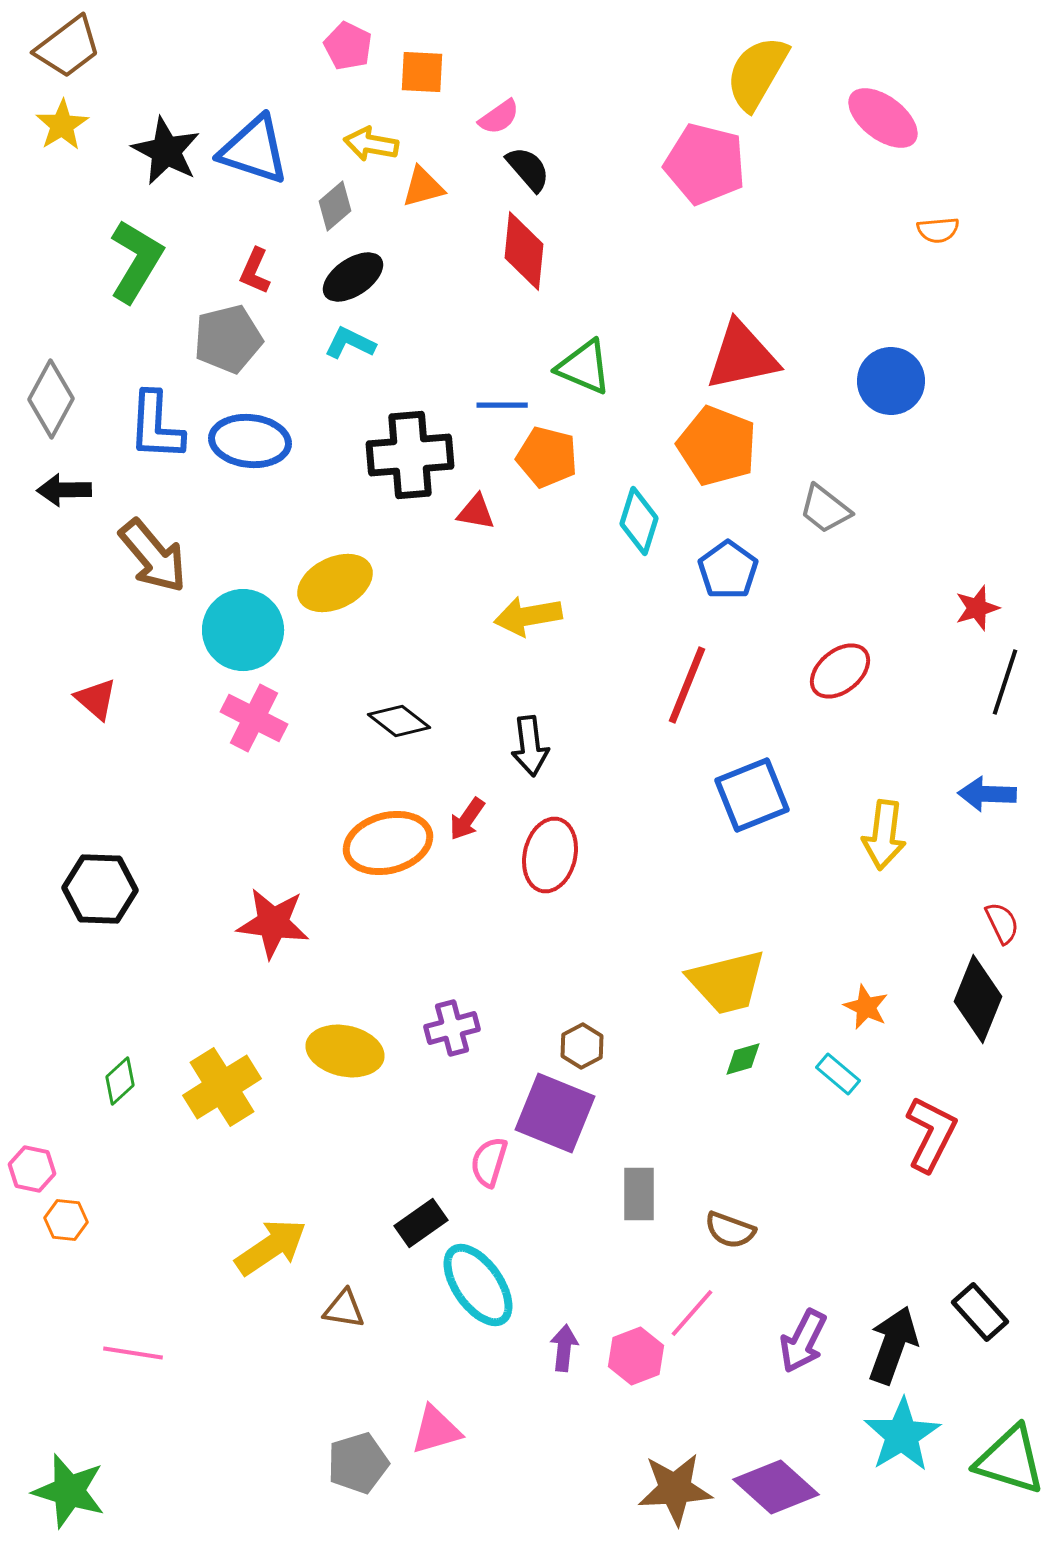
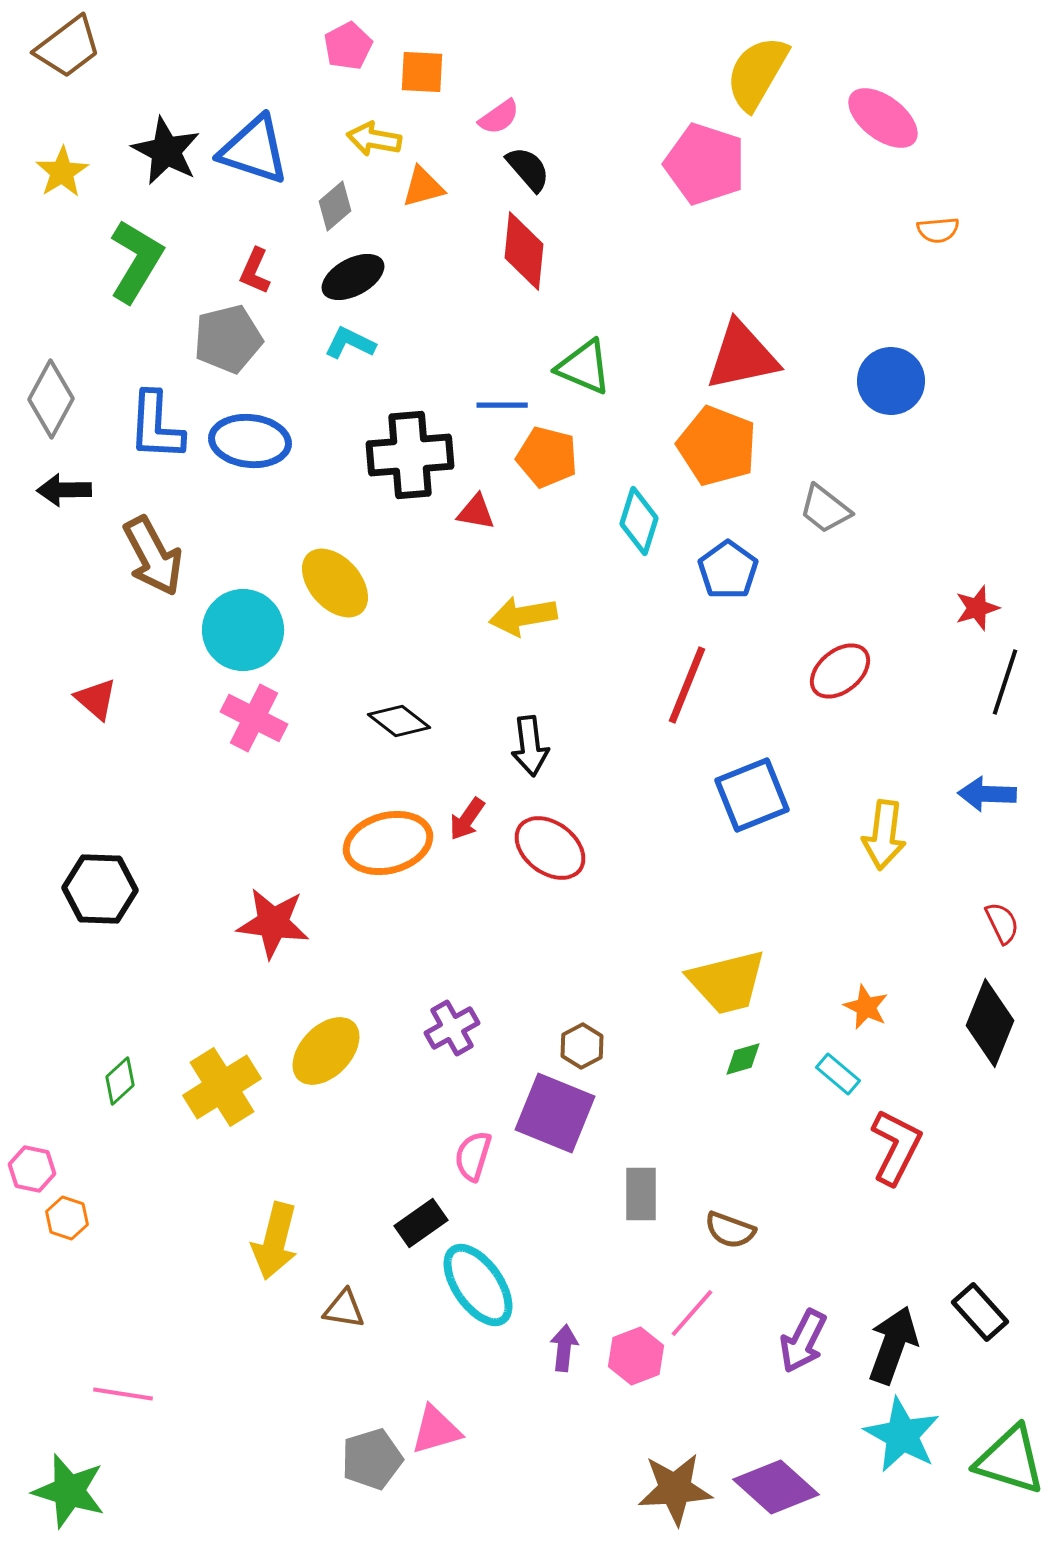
pink pentagon at (348, 46): rotated 18 degrees clockwise
yellow star at (62, 125): moved 47 px down
yellow arrow at (371, 144): moved 3 px right, 5 px up
pink pentagon at (705, 164): rotated 4 degrees clockwise
black ellipse at (353, 277): rotated 6 degrees clockwise
brown arrow at (153, 556): rotated 12 degrees clockwise
yellow ellipse at (335, 583): rotated 74 degrees clockwise
yellow arrow at (528, 616): moved 5 px left
red ellipse at (550, 855): moved 7 px up; rotated 66 degrees counterclockwise
black diamond at (978, 999): moved 12 px right, 24 px down
purple cross at (452, 1028): rotated 14 degrees counterclockwise
yellow ellipse at (345, 1051): moved 19 px left; rotated 58 degrees counterclockwise
red L-shape at (931, 1134): moved 35 px left, 13 px down
pink semicircle at (489, 1162): moved 16 px left, 6 px up
gray rectangle at (639, 1194): moved 2 px right
orange hexagon at (66, 1220): moved 1 px right, 2 px up; rotated 12 degrees clockwise
yellow arrow at (271, 1247): moved 4 px right, 6 px up; rotated 138 degrees clockwise
pink line at (133, 1353): moved 10 px left, 41 px down
cyan star at (902, 1435): rotated 12 degrees counterclockwise
gray pentagon at (358, 1463): moved 14 px right, 4 px up
